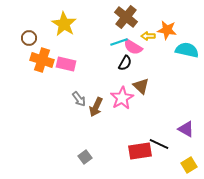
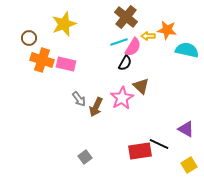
yellow star: rotated 20 degrees clockwise
pink semicircle: rotated 90 degrees counterclockwise
